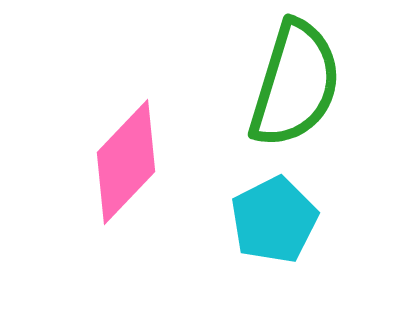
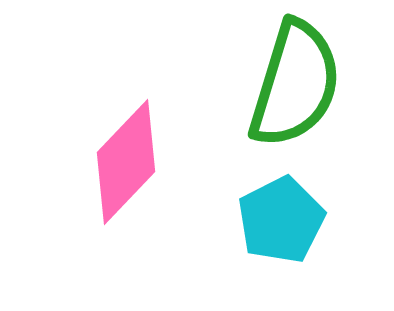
cyan pentagon: moved 7 px right
